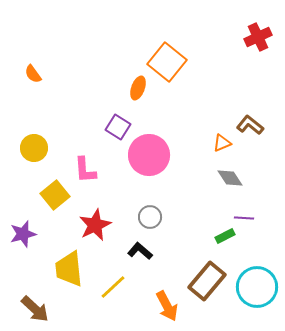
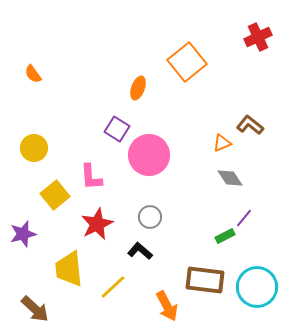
orange square: moved 20 px right; rotated 12 degrees clockwise
purple square: moved 1 px left, 2 px down
pink L-shape: moved 6 px right, 7 px down
purple line: rotated 54 degrees counterclockwise
red star: moved 2 px right, 1 px up
brown rectangle: moved 2 px left, 1 px up; rotated 57 degrees clockwise
